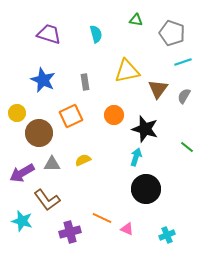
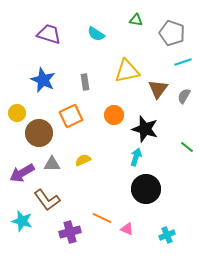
cyan semicircle: rotated 138 degrees clockwise
